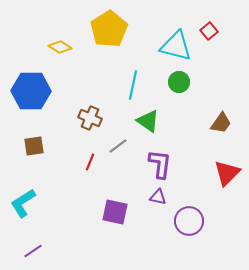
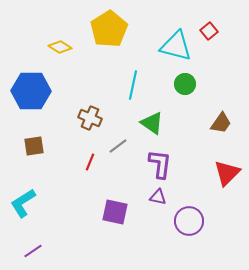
green circle: moved 6 px right, 2 px down
green triangle: moved 4 px right, 2 px down
